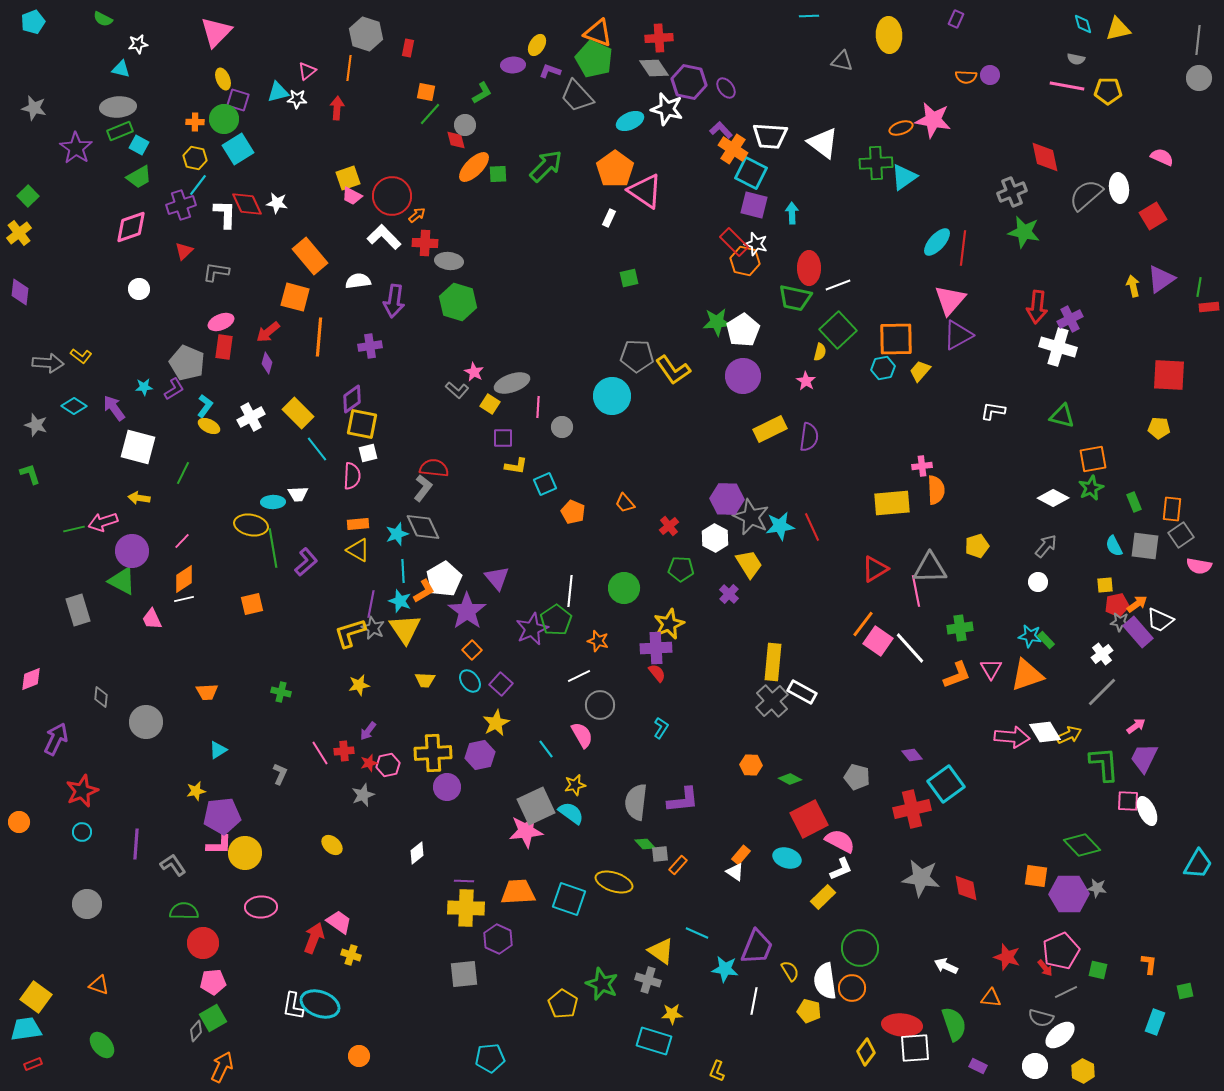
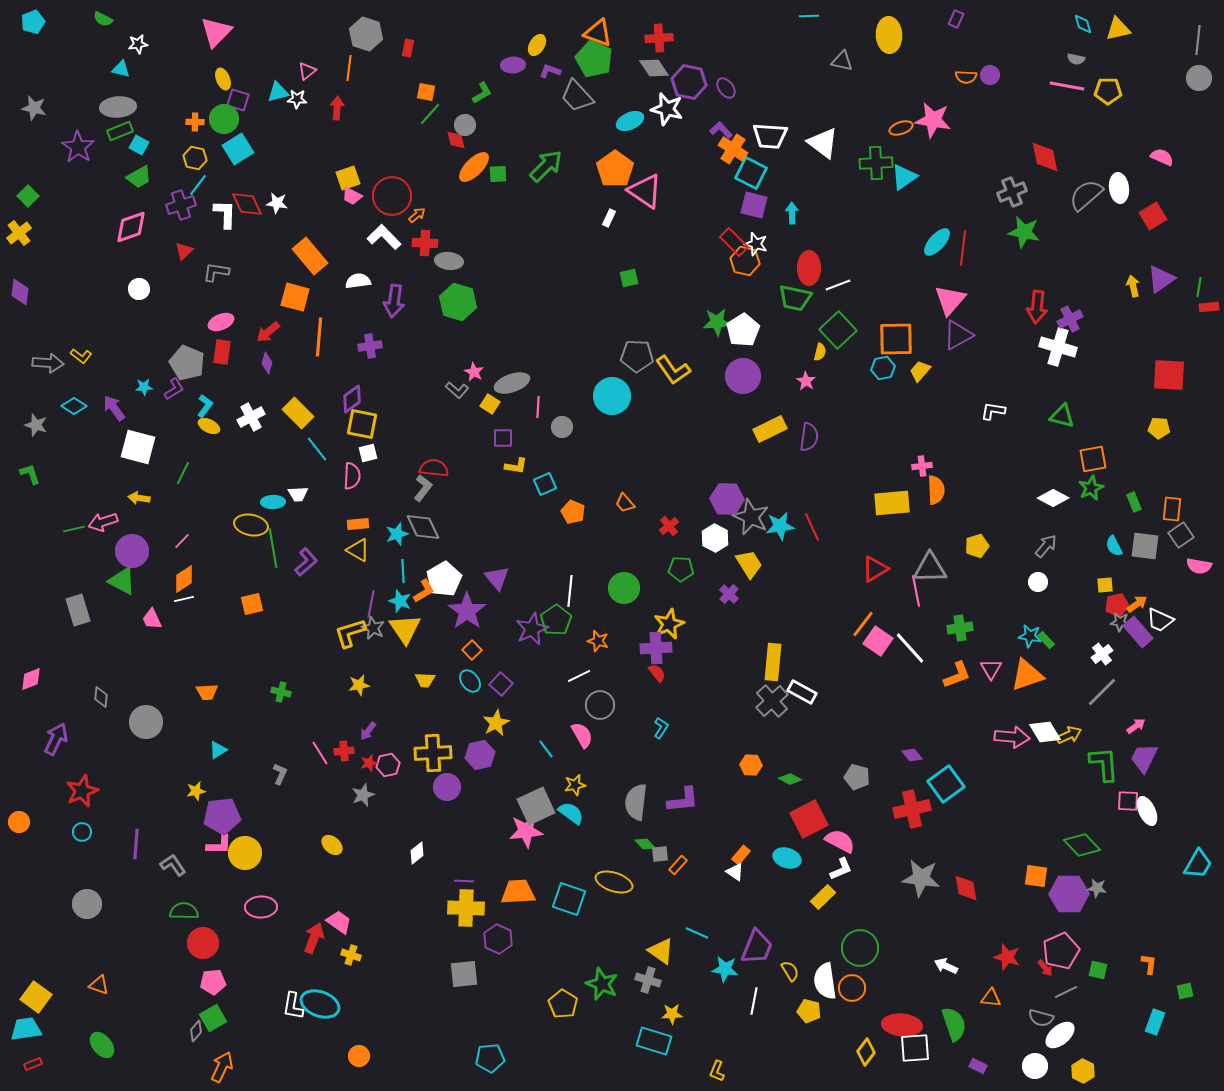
purple star at (76, 148): moved 2 px right, 1 px up
red rectangle at (224, 347): moved 2 px left, 5 px down
